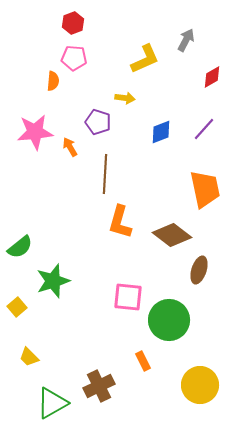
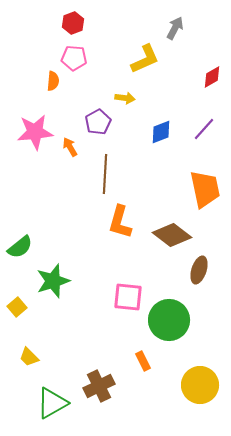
gray arrow: moved 11 px left, 12 px up
purple pentagon: rotated 25 degrees clockwise
